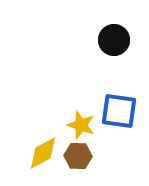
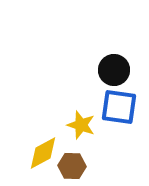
black circle: moved 30 px down
blue square: moved 4 px up
brown hexagon: moved 6 px left, 10 px down
